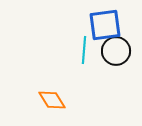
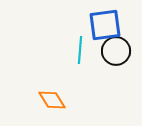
cyan line: moved 4 px left
